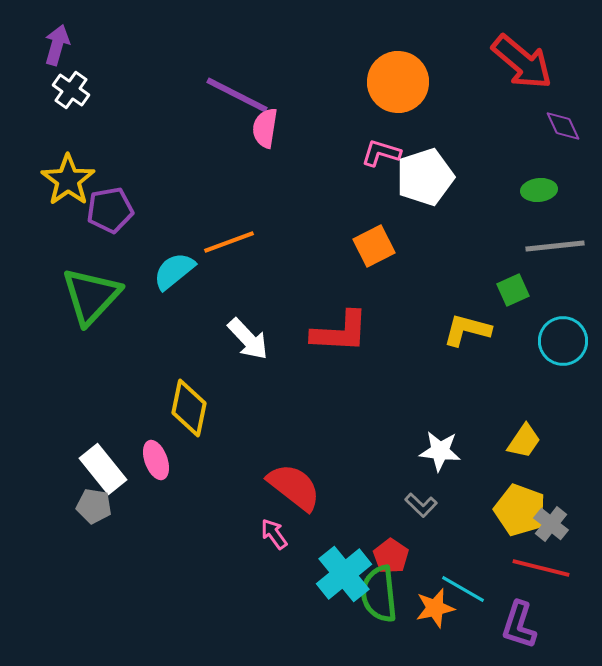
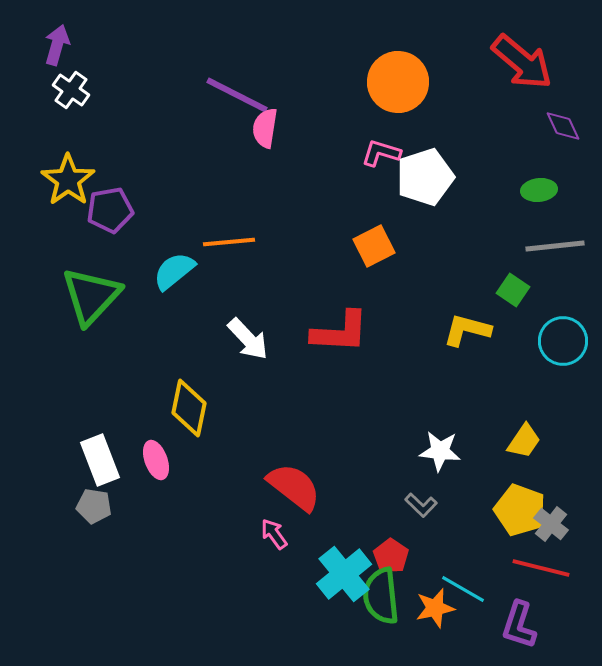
orange line: rotated 15 degrees clockwise
green square: rotated 32 degrees counterclockwise
white rectangle: moved 3 px left, 9 px up; rotated 18 degrees clockwise
green semicircle: moved 2 px right, 2 px down
